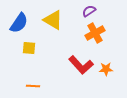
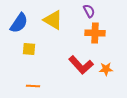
purple semicircle: rotated 96 degrees clockwise
orange cross: rotated 30 degrees clockwise
yellow square: moved 1 px down
